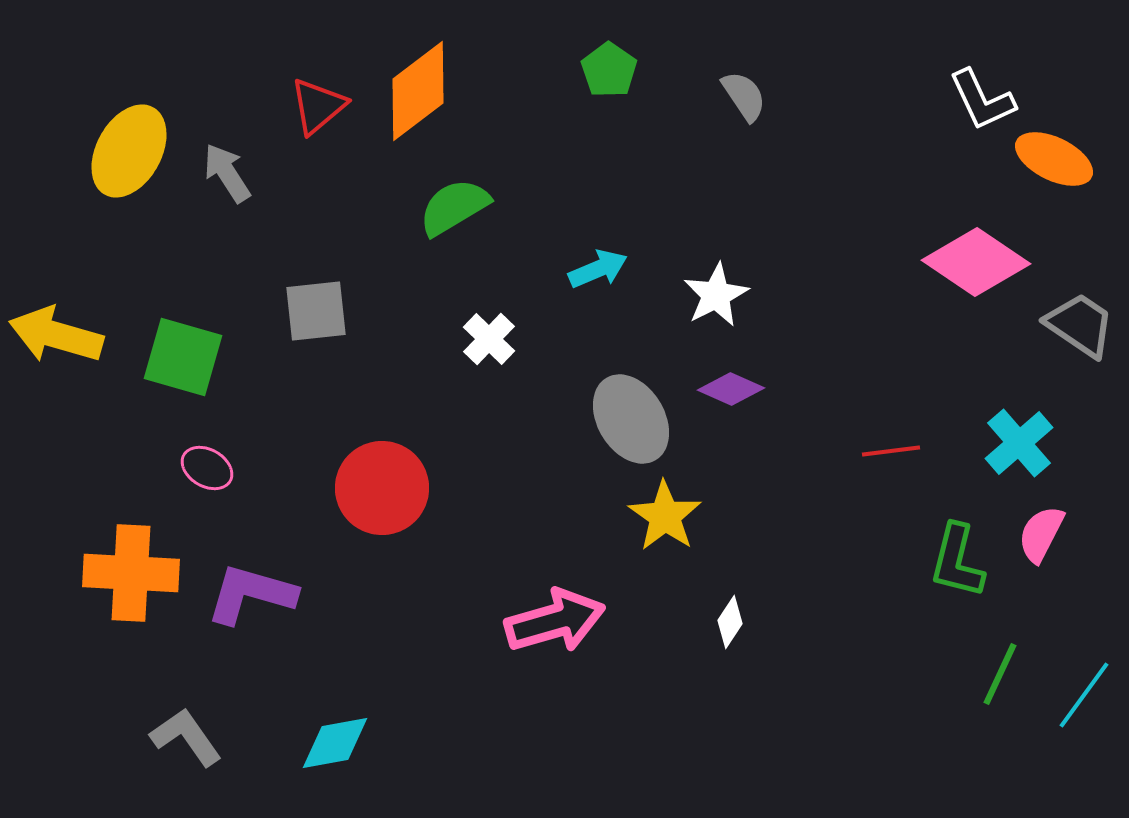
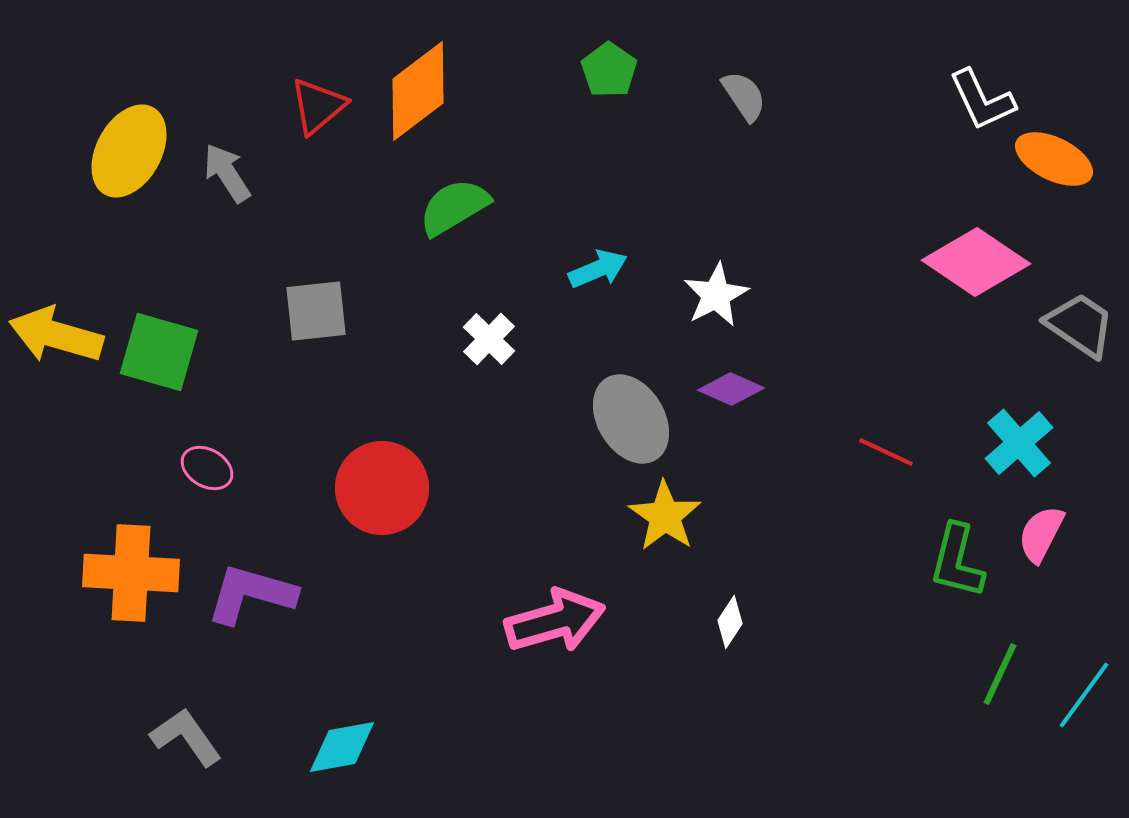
green square: moved 24 px left, 5 px up
red line: moved 5 px left, 1 px down; rotated 32 degrees clockwise
cyan diamond: moved 7 px right, 4 px down
